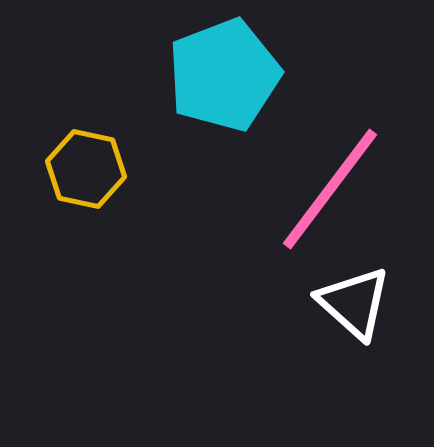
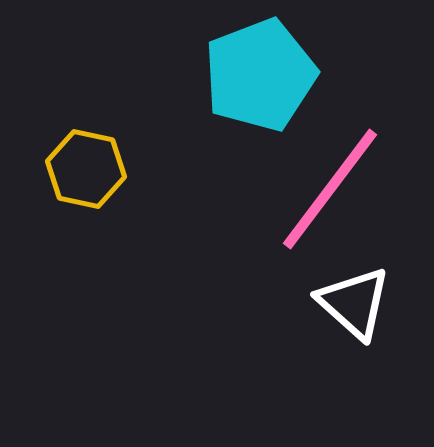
cyan pentagon: moved 36 px right
